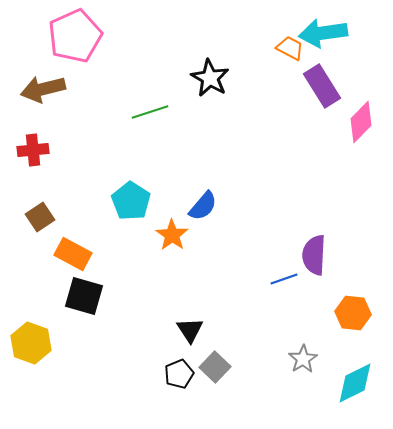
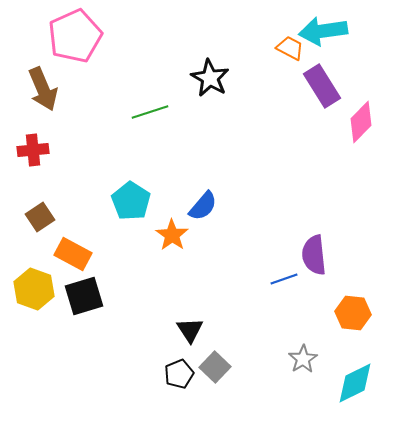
cyan arrow: moved 2 px up
brown arrow: rotated 99 degrees counterclockwise
purple semicircle: rotated 9 degrees counterclockwise
black square: rotated 33 degrees counterclockwise
yellow hexagon: moved 3 px right, 54 px up
